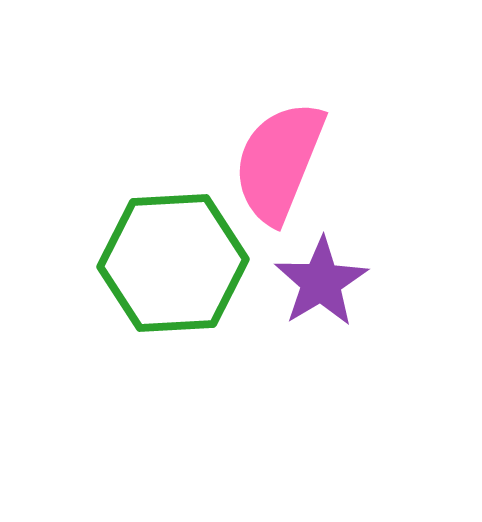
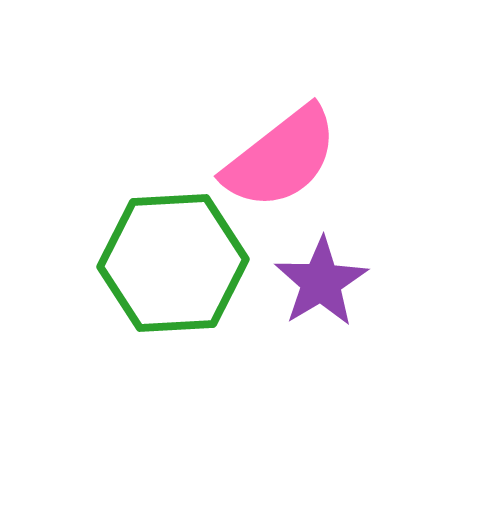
pink semicircle: moved 2 px right, 4 px up; rotated 150 degrees counterclockwise
